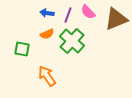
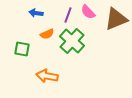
blue arrow: moved 11 px left
orange arrow: rotated 45 degrees counterclockwise
